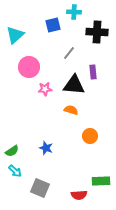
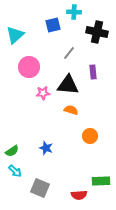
black cross: rotated 10 degrees clockwise
black triangle: moved 6 px left
pink star: moved 2 px left, 4 px down
